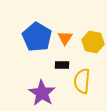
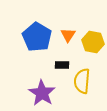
orange triangle: moved 3 px right, 3 px up
